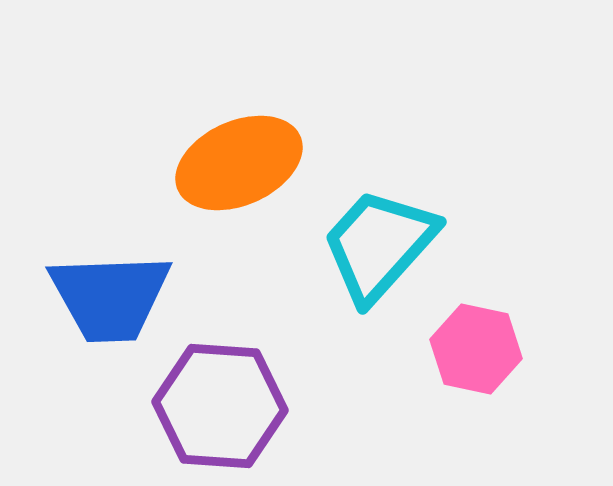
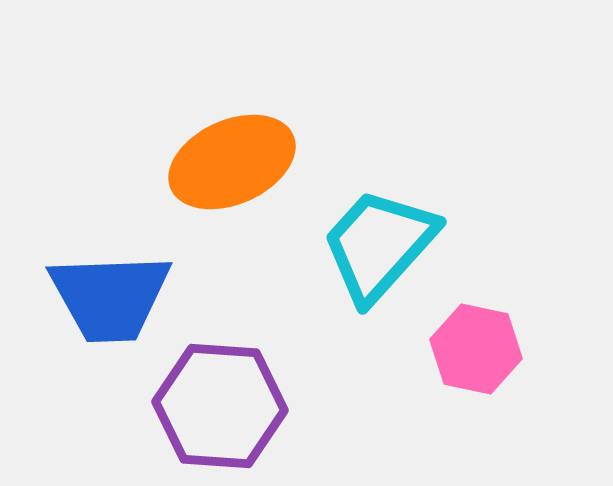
orange ellipse: moved 7 px left, 1 px up
